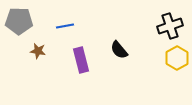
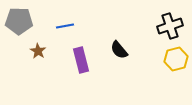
brown star: rotated 21 degrees clockwise
yellow hexagon: moved 1 px left, 1 px down; rotated 15 degrees clockwise
